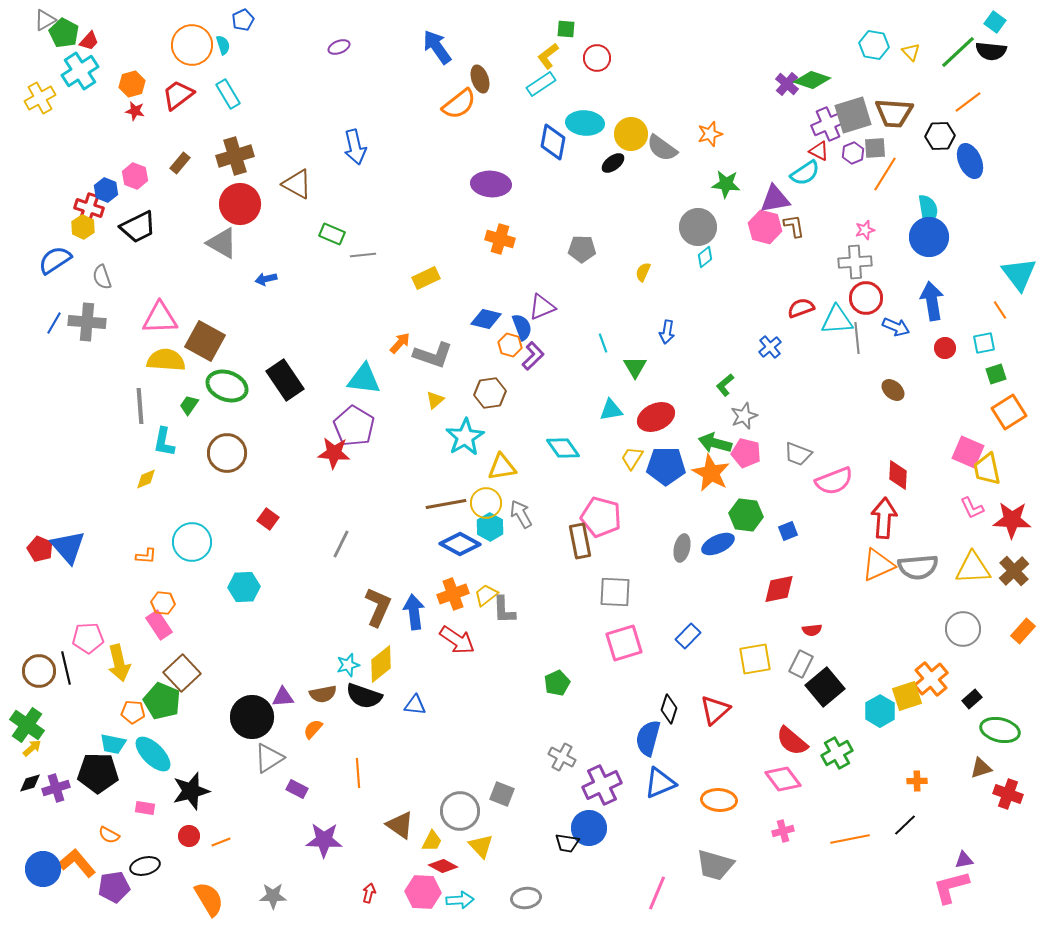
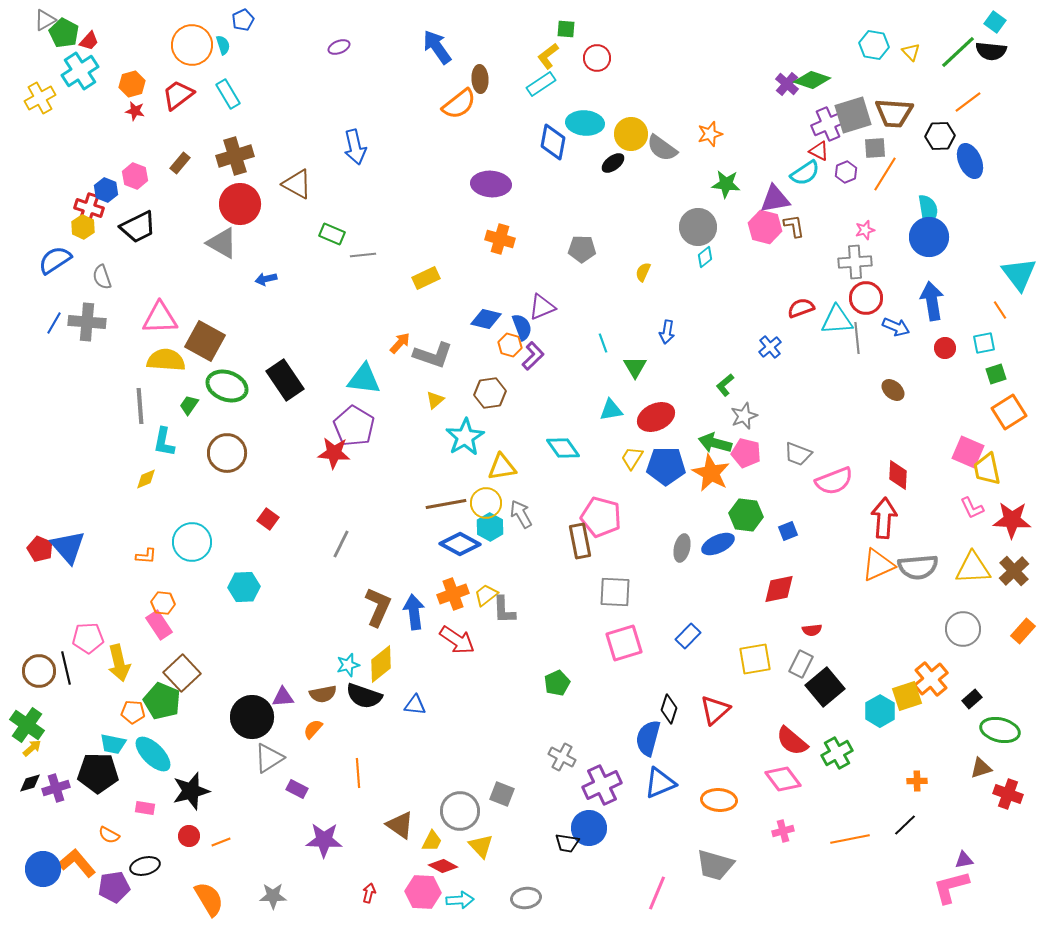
brown ellipse at (480, 79): rotated 16 degrees clockwise
purple hexagon at (853, 153): moved 7 px left, 19 px down
